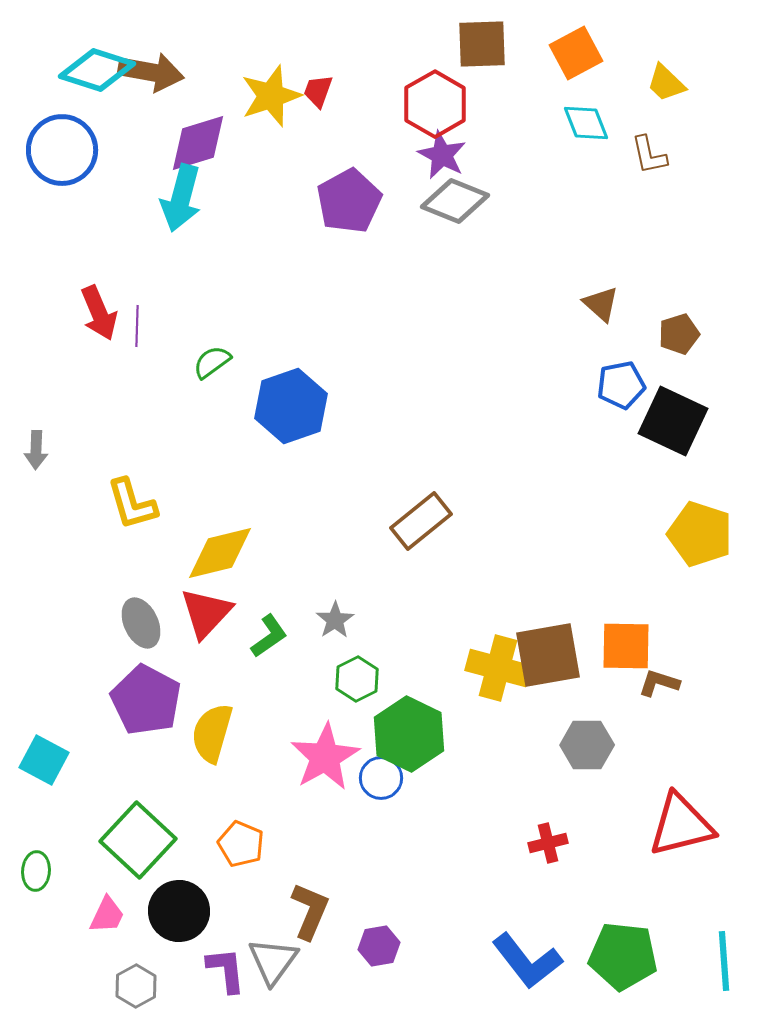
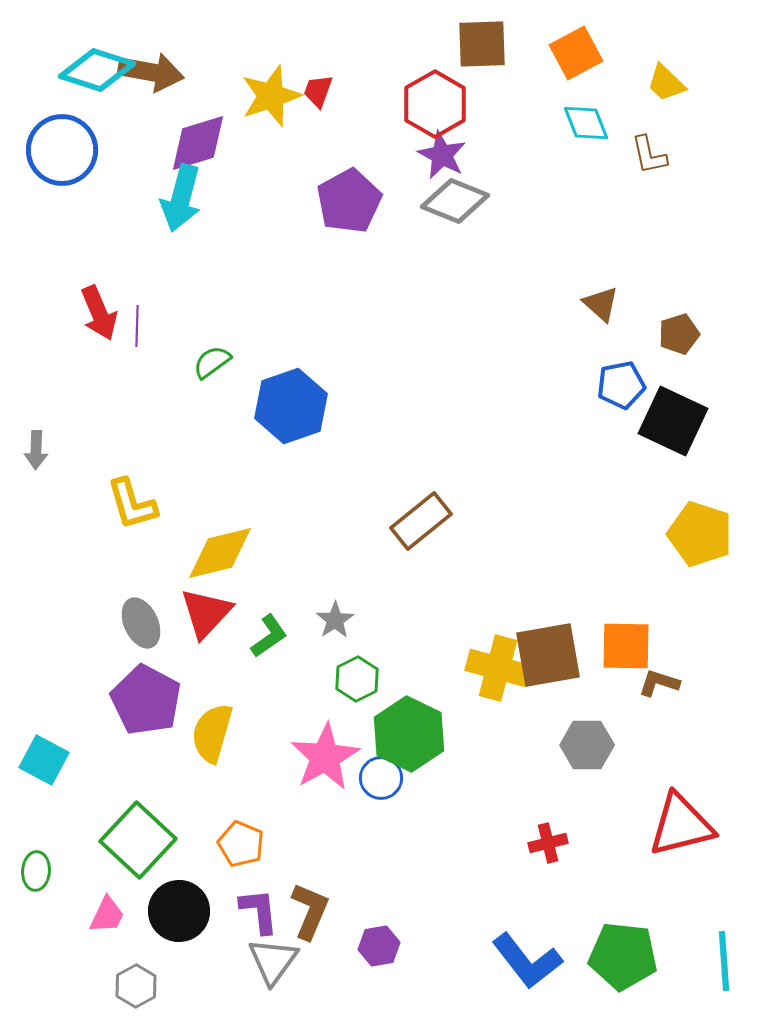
purple L-shape at (226, 970): moved 33 px right, 59 px up
